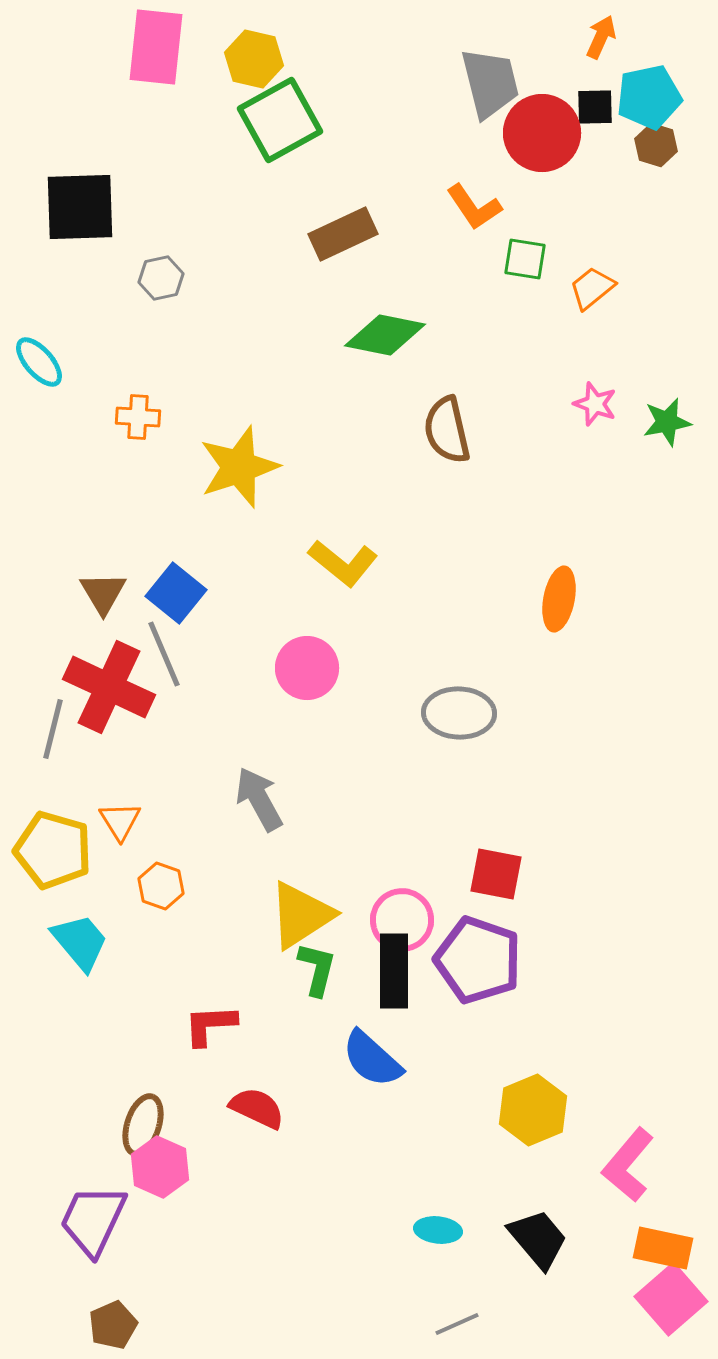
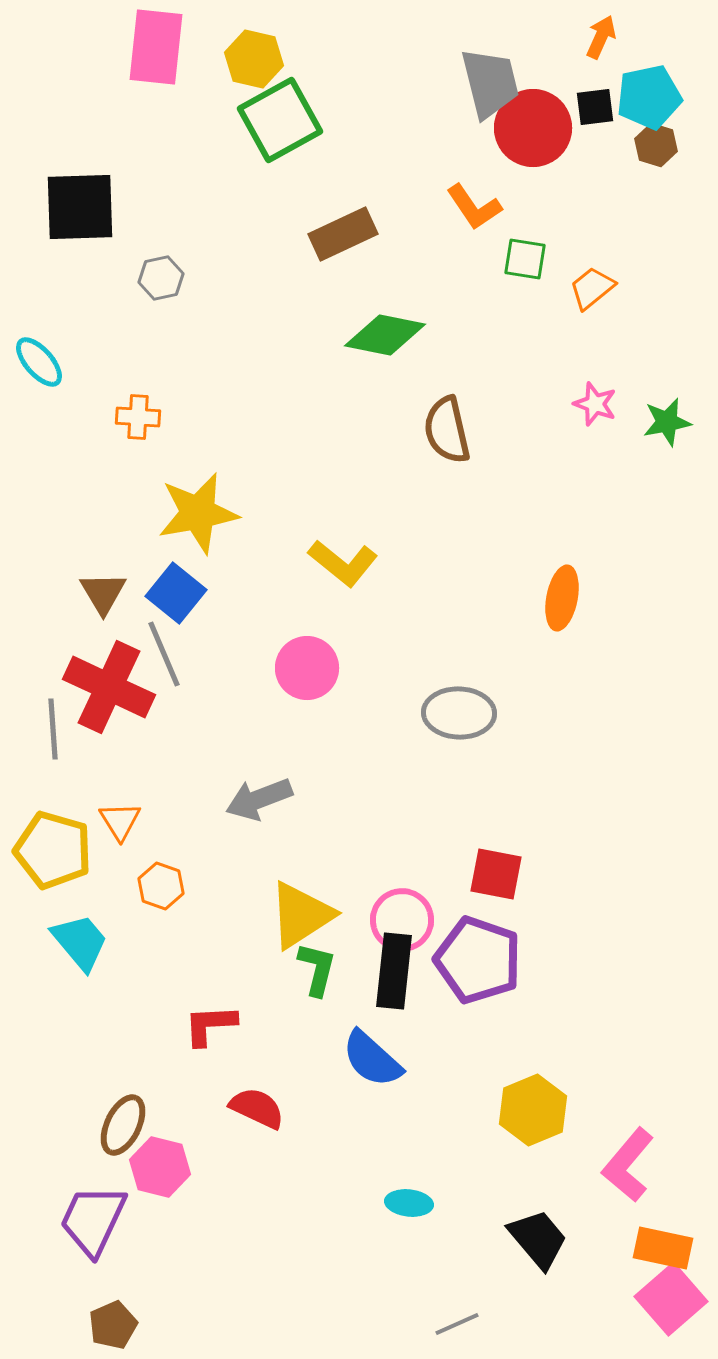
black square at (595, 107): rotated 6 degrees counterclockwise
red circle at (542, 133): moved 9 px left, 5 px up
yellow star at (239, 467): moved 41 px left, 46 px down; rotated 8 degrees clockwise
orange ellipse at (559, 599): moved 3 px right, 1 px up
gray line at (53, 729): rotated 18 degrees counterclockwise
gray arrow at (259, 799): rotated 82 degrees counterclockwise
black rectangle at (394, 971): rotated 6 degrees clockwise
brown ellipse at (143, 1125): moved 20 px left; rotated 8 degrees clockwise
pink hexagon at (160, 1167): rotated 10 degrees counterclockwise
cyan ellipse at (438, 1230): moved 29 px left, 27 px up
